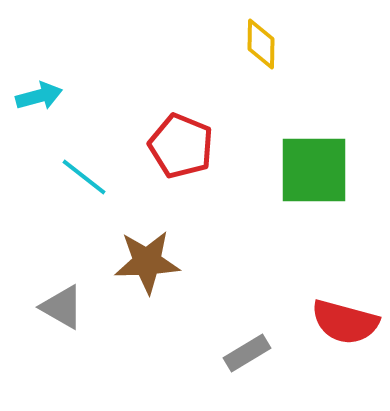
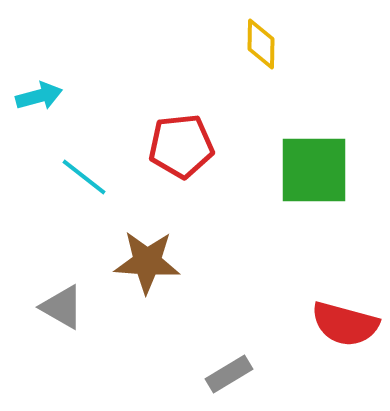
red pentagon: rotated 28 degrees counterclockwise
brown star: rotated 6 degrees clockwise
red semicircle: moved 2 px down
gray rectangle: moved 18 px left, 21 px down
